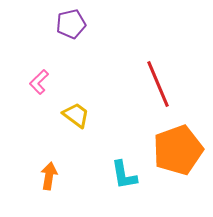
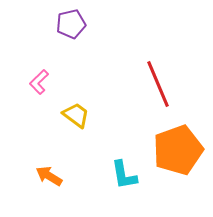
orange arrow: rotated 68 degrees counterclockwise
